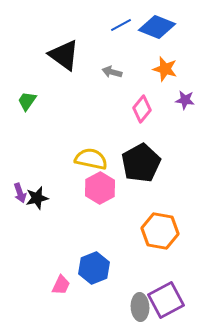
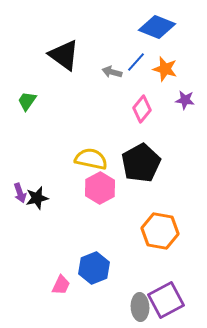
blue line: moved 15 px right, 37 px down; rotated 20 degrees counterclockwise
